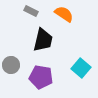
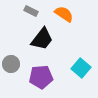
black trapezoid: moved 1 px left, 1 px up; rotated 25 degrees clockwise
gray circle: moved 1 px up
purple pentagon: rotated 15 degrees counterclockwise
